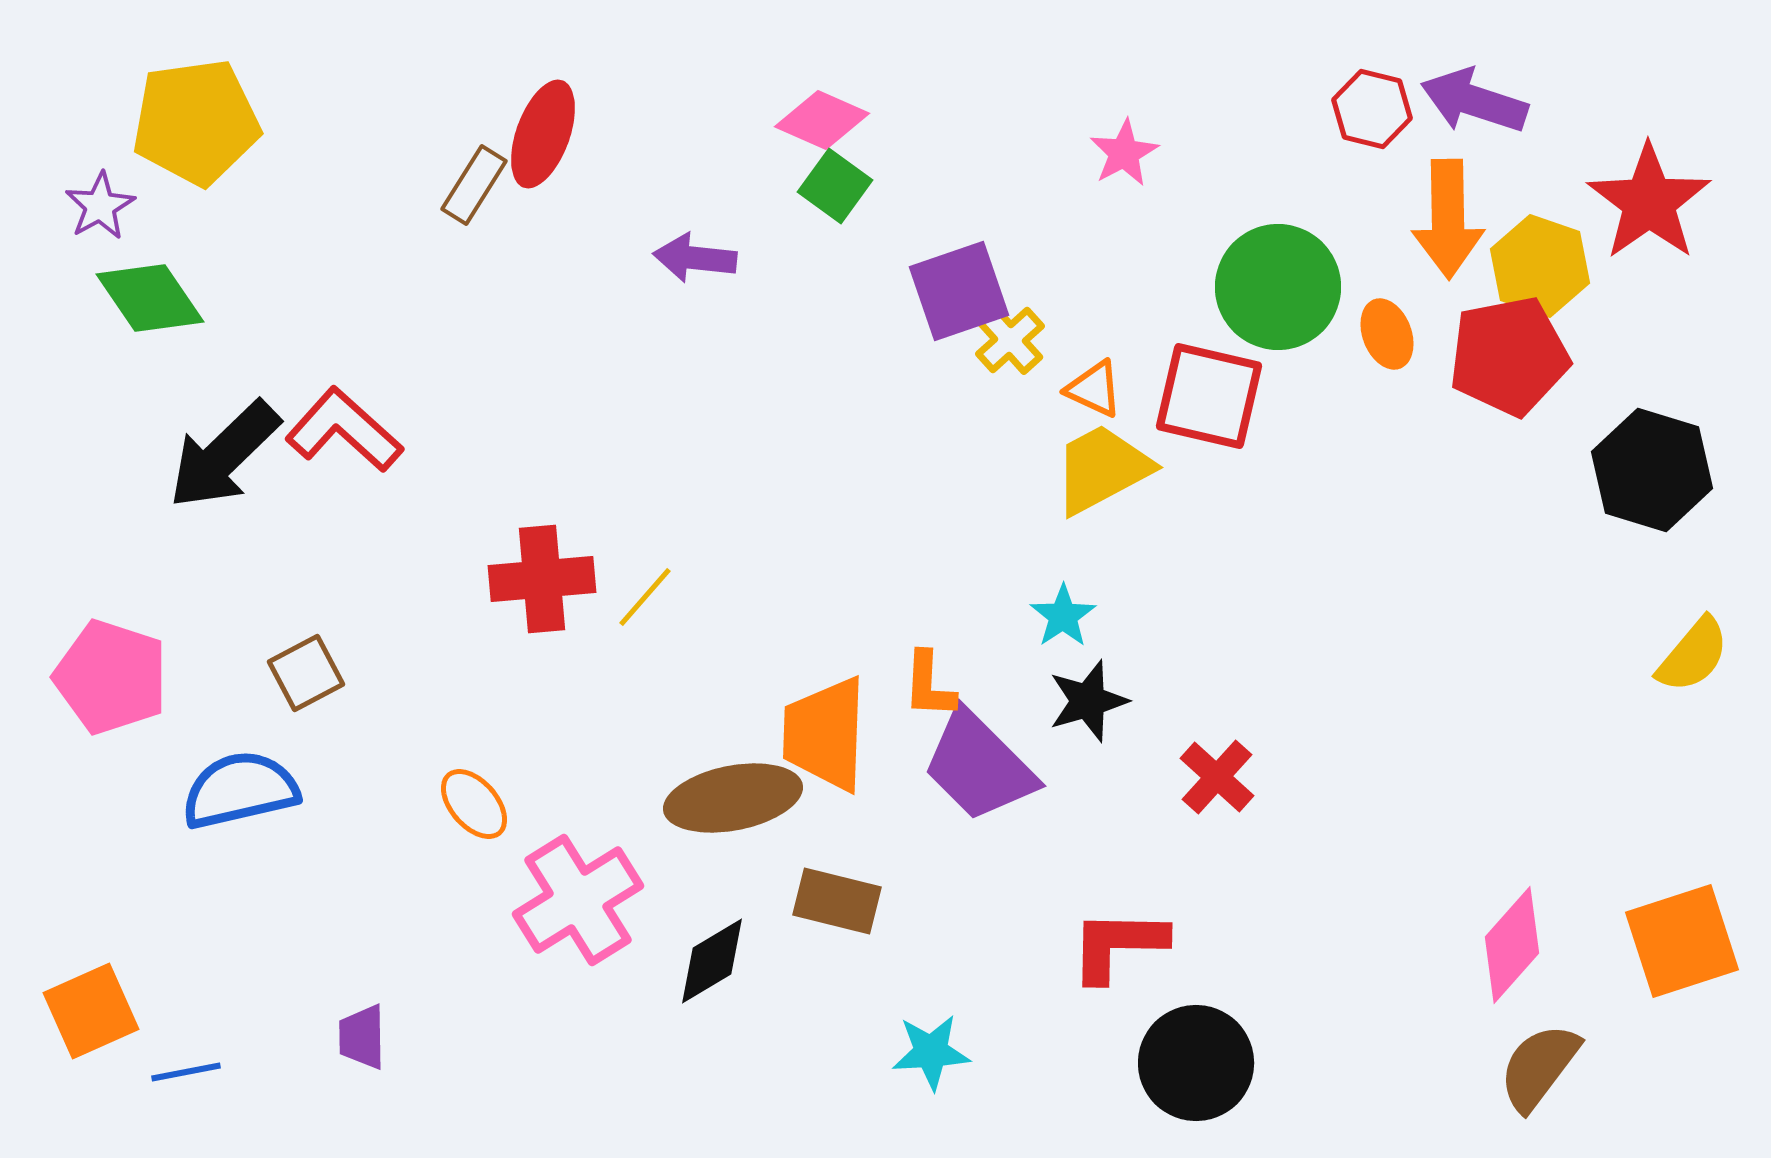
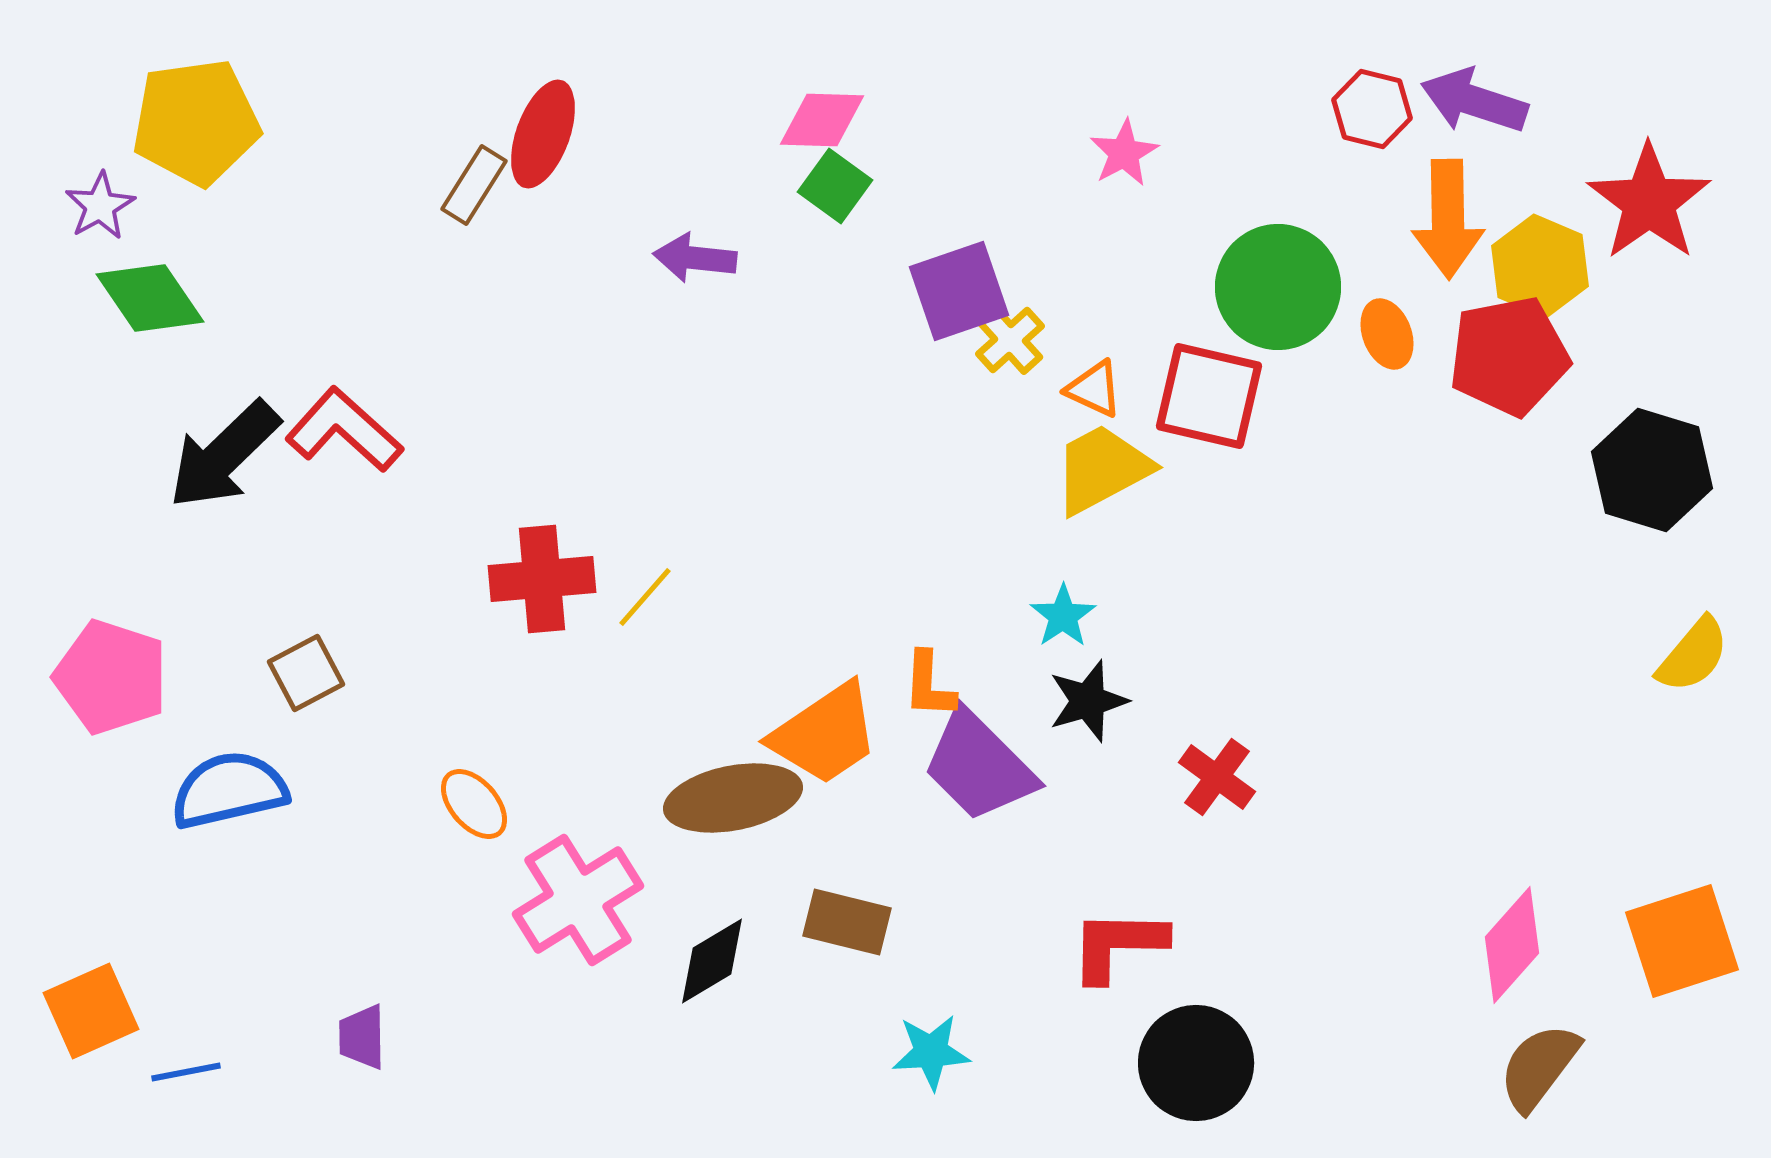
pink diamond at (822, 120): rotated 22 degrees counterclockwise
yellow hexagon at (1540, 266): rotated 4 degrees clockwise
orange trapezoid at (825, 734): rotated 126 degrees counterclockwise
red cross at (1217, 777): rotated 6 degrees counterclockwise
blue semicircle at (240, 790): moved 11 px left
brown rectangle at (837, 901): moved 10 px right, 21 px down
